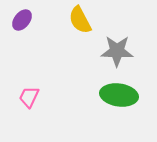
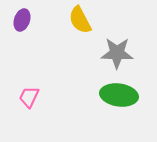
purple ellipse: rotated 20 degrees counterclockwise
gray star: moved 2 px down
